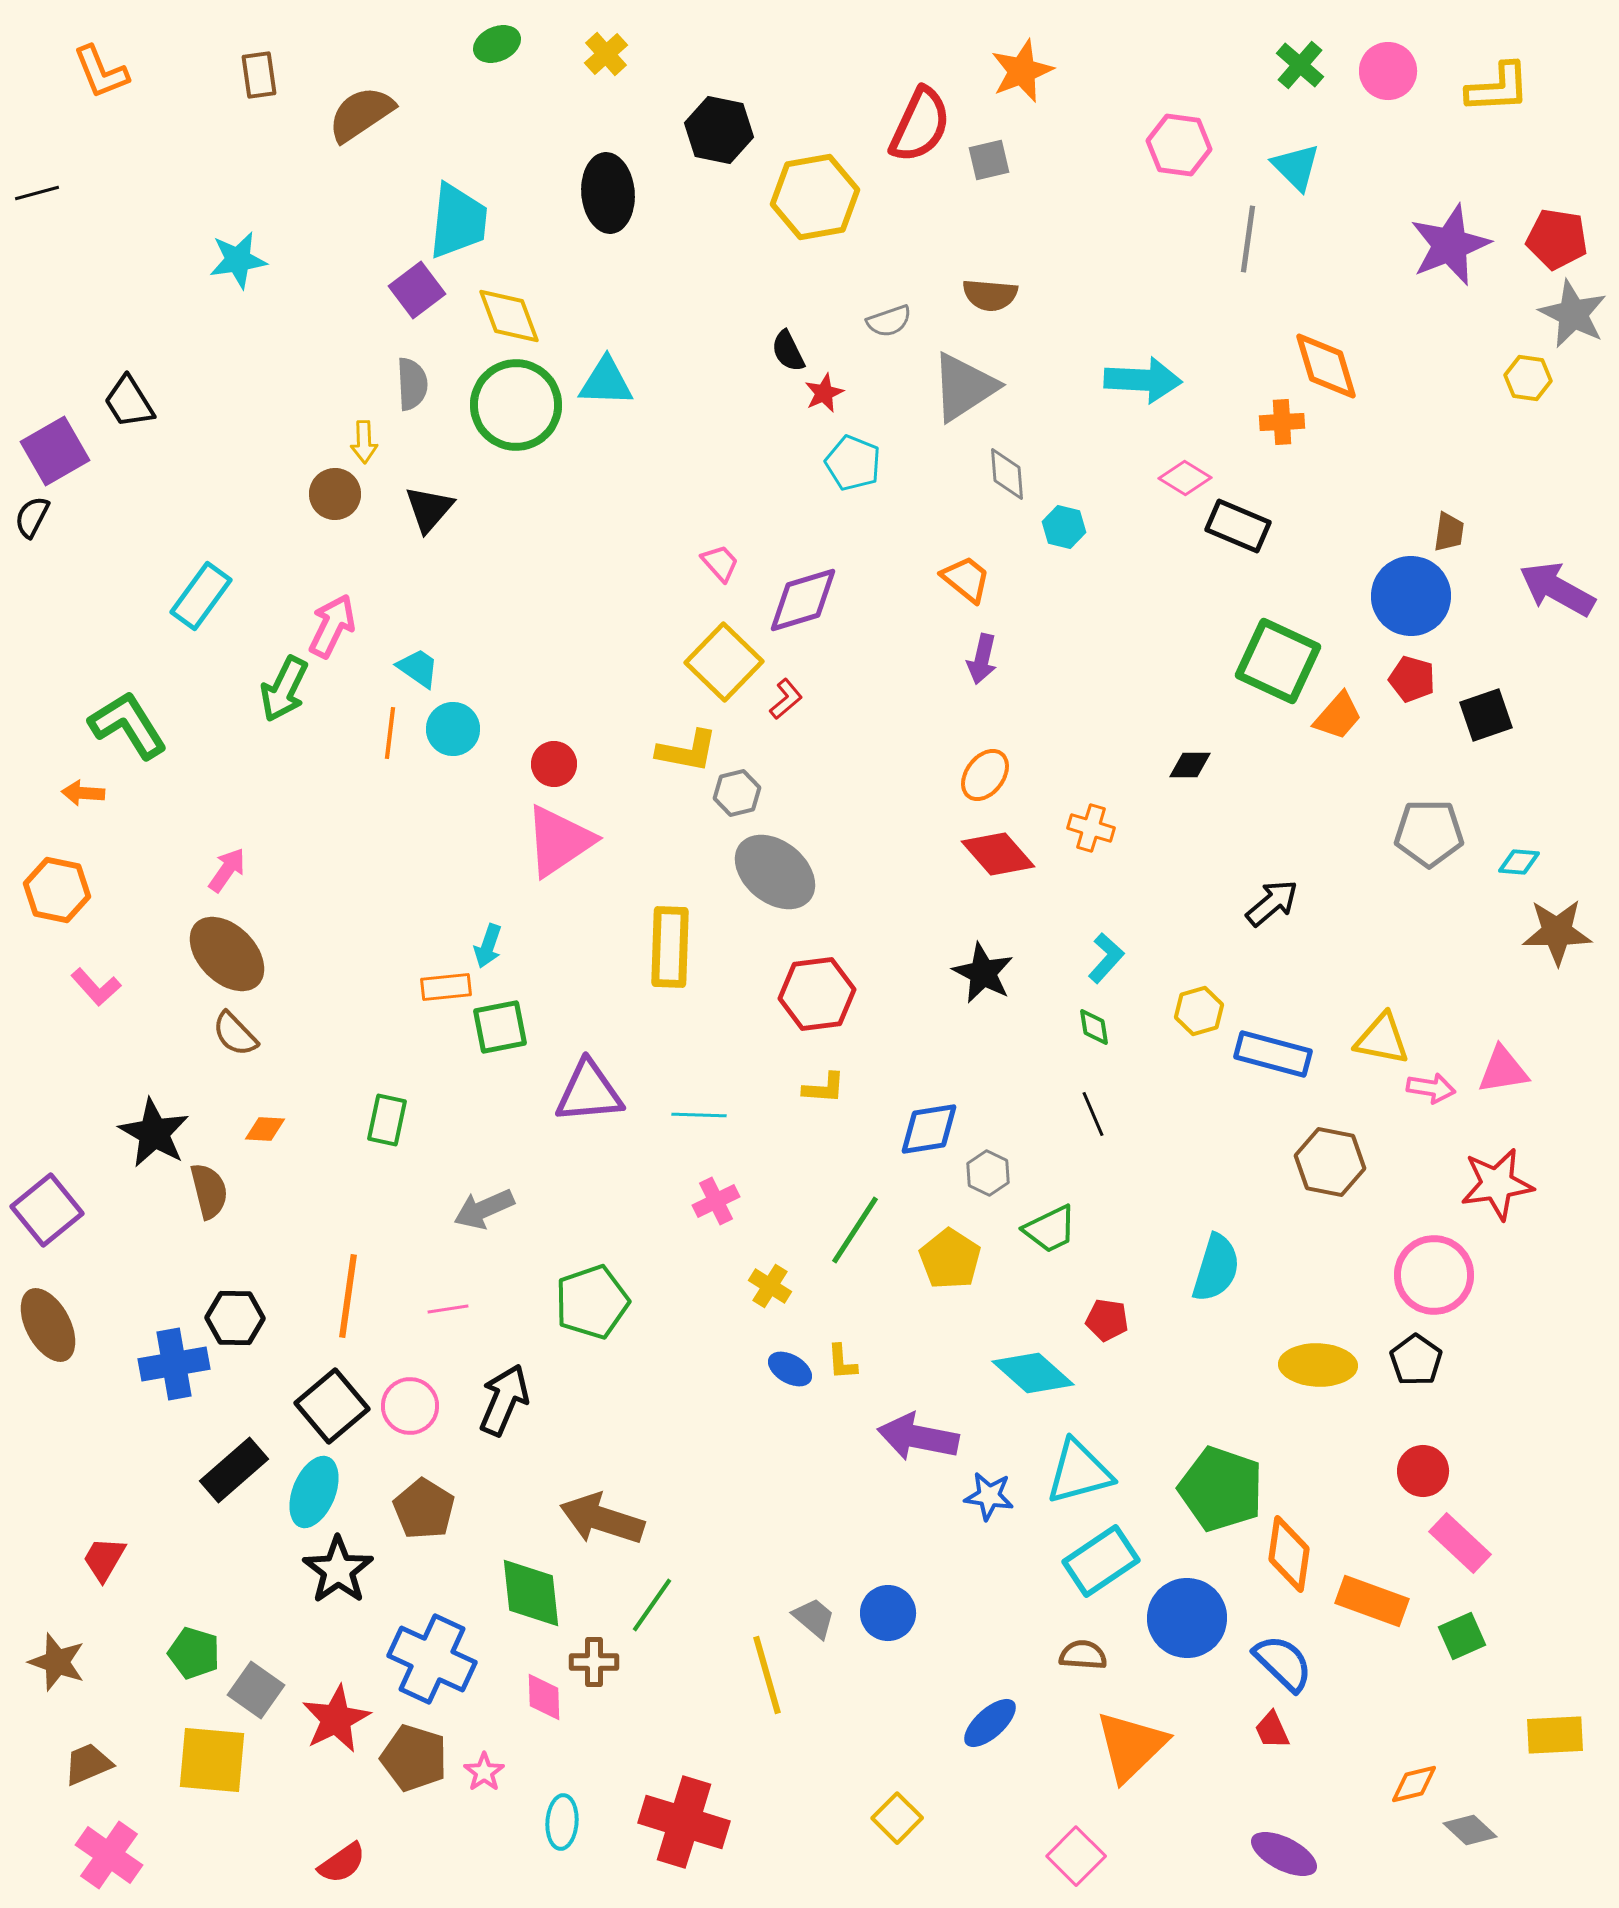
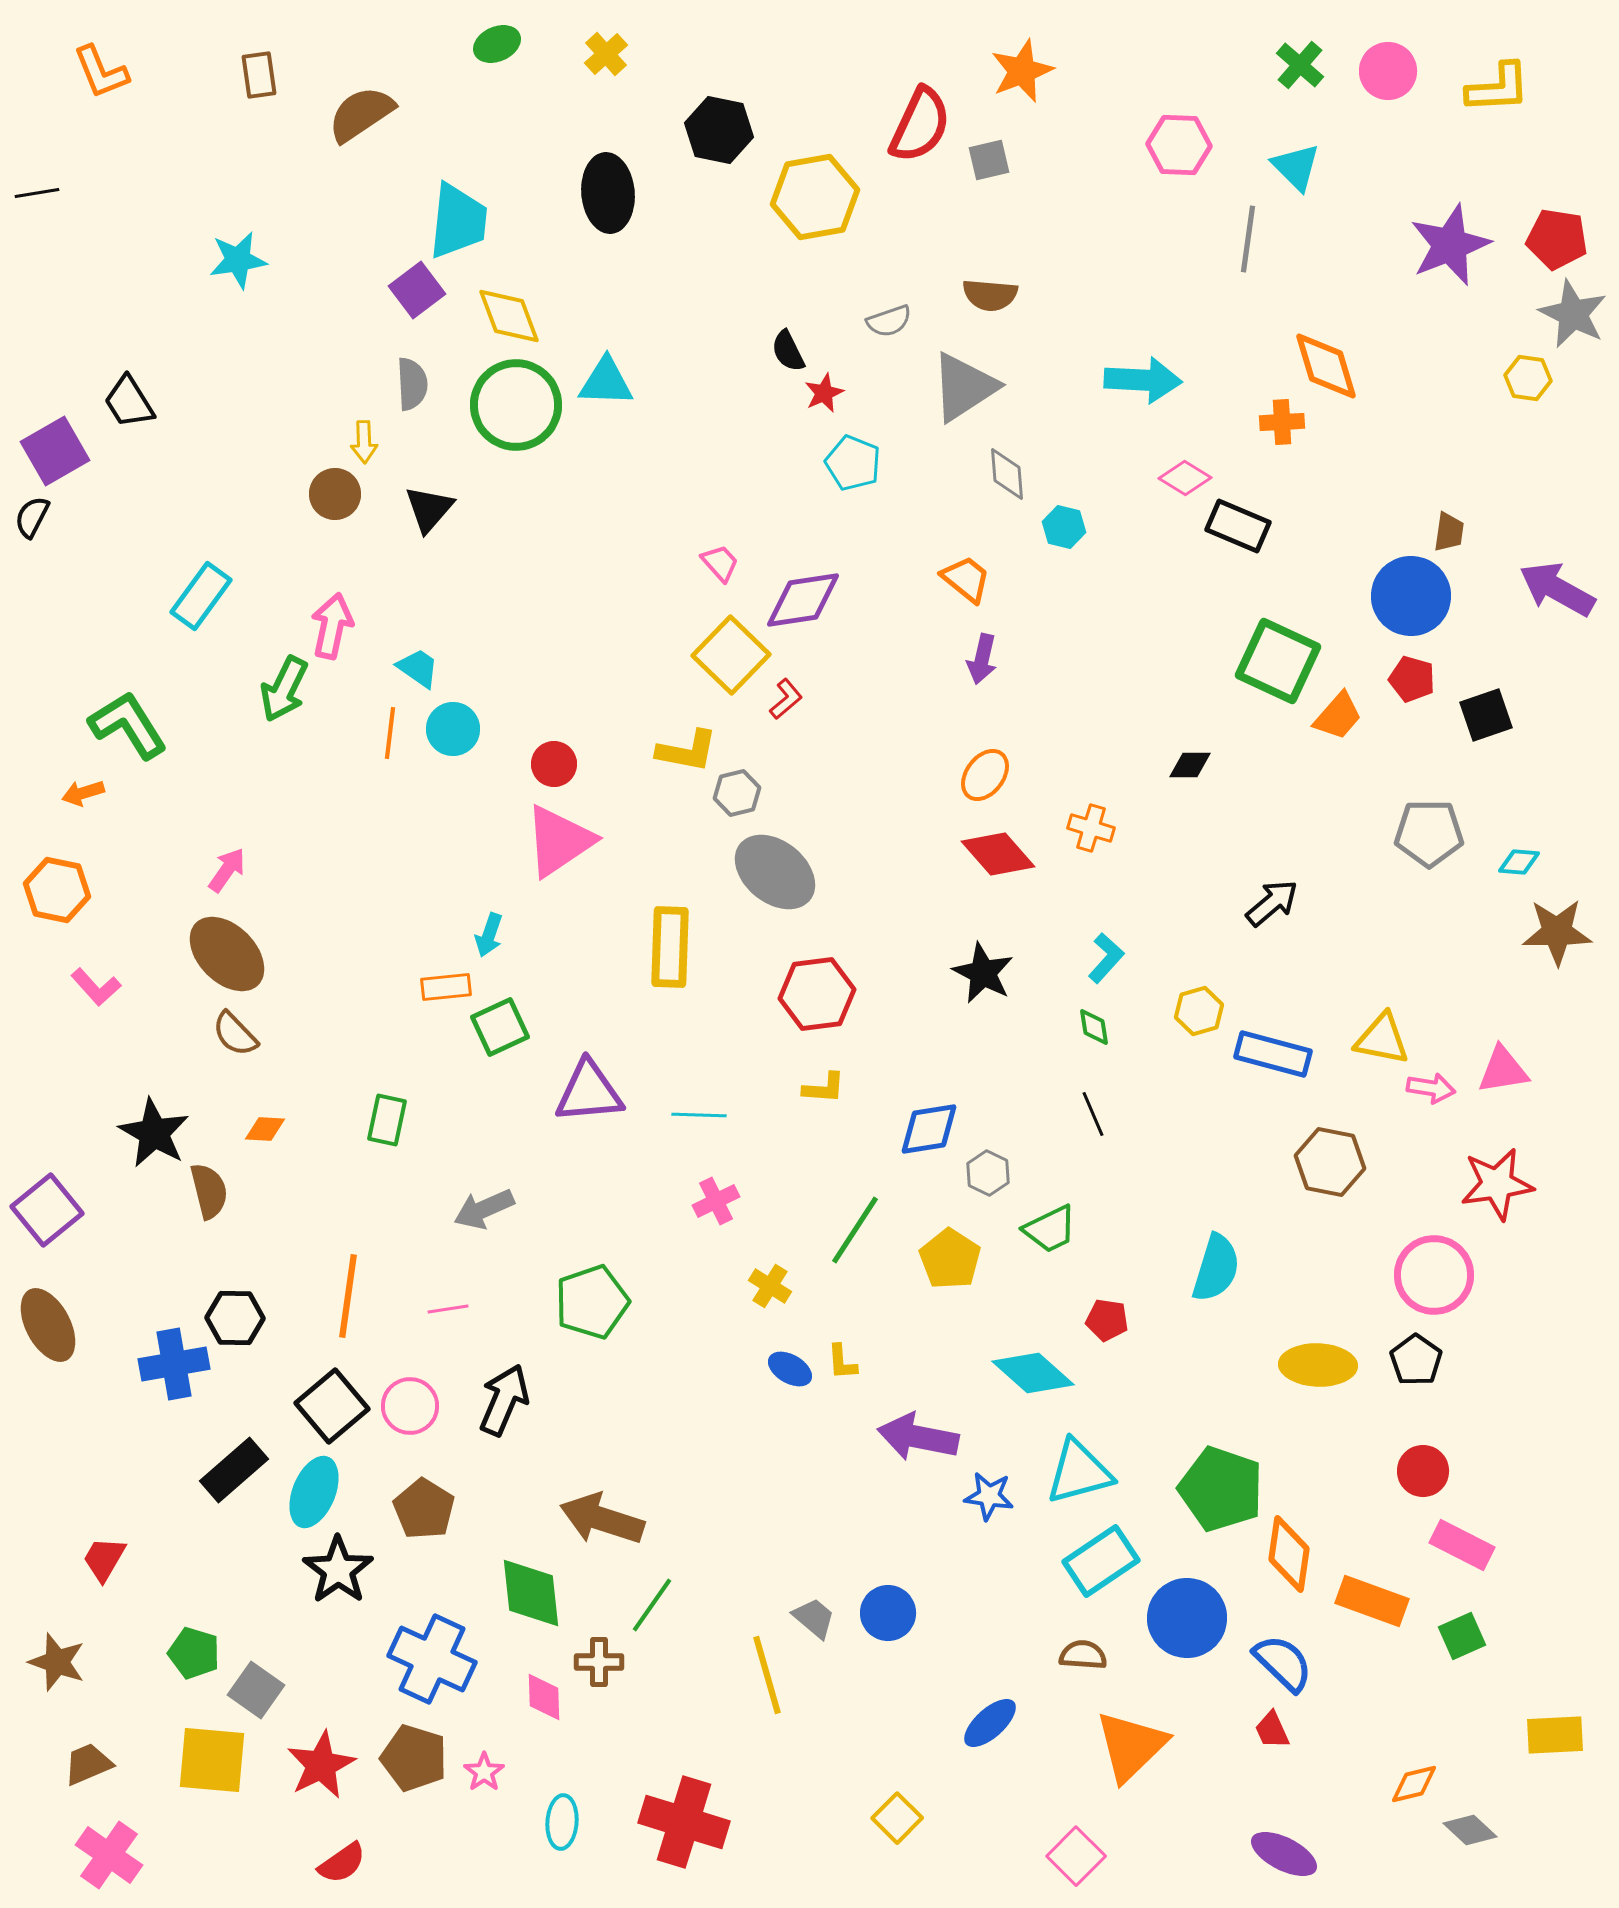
pink hexagon at (1179, 145): rotated 6 degrees counterclockwise
black line at (37, 193): rotated 6 degrees clockwise
purple diamond at (803, 600): rotated 8 degrees clockwise
pink arrow at (332, 626): rotated 14 degrees counterclockwise
yellow square at (724, 662): moved 7 px right, 7 px up
orange arrow at (83, 793): rotated 21 degrees counterclockwise
cyan arrow at (488, 946): moved 1 px right, 11 px up
green square at (500, 1027): rotated 14 degrees counterclockwise
pink rectangle at (1460, 1543): moved 2 px right, 2 px down; rotated 16 degrees counterclockwise
brown cross at (594, 1662): moved 5 px right
red star at (336, 1719): moved 15 px left, 46 px down
